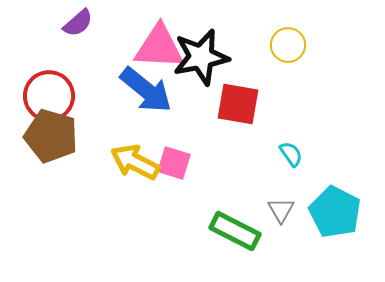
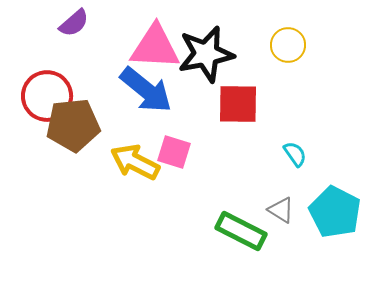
purple semicircle: moved 4 px left
pink triangle: moved 4 px left
black star: moved 5 px right, 3 px up
red circle: moved 2 px left
red square: rotated 9 degrees counterclockwise
brown pentagon: moved 22 px right, 11 px up; rotated 22 degrees counterclockwise
cyan semicircle: moved 4 px right
pink square: moved 11 px up
gray triangle: rotated 28 degrees counterclockwise
green rectangle: moved 6 px right
